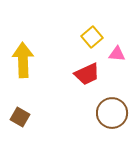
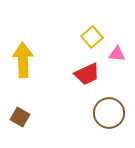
brown circle: moved 3 px left
